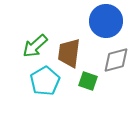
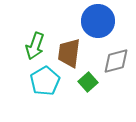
blue circle: moved 8 px left
green arrow: rotated 28 degrees counterclockwise
gray diamond: moved 1 px down
green square: moved 1 px down; rotated 30 degrees clockwise
